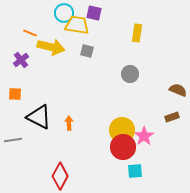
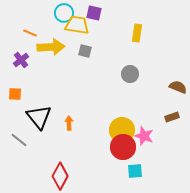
yellow arrow: rotated 16 degrees counterclockwise
gray square: moved 2 px left
brown semicircle: moved 3 px up
black triangle: rotated 24 degrees clockwise
pink star: rotated 18 degrees counterclockwise
gray line: moved 6 px right; rotated 48 degrees clockwise
